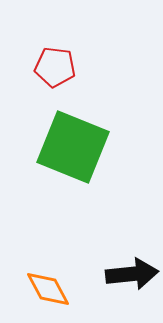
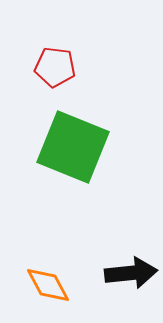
black arrow: moved 1 px left, 1 px up
orange diamond: moved 4 px up
